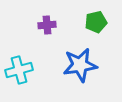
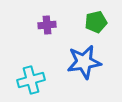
blue star: moved 4 px right, 3 px up
cyan cross: moved 12 px right, 10 px down
